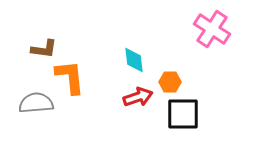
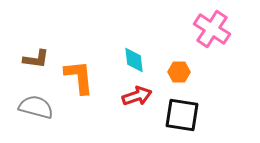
brown L-shape: moved 8 px left, 10 px down
orange L-shape: moved 9 px right
orange hexagon: moved 9 px right, 10 px up
red arrow: moved 1 px left, 1 px up
gray semicircle: moved 4 px down; rotated 20 degrees clockwise
black square: moved 1 px left, 1 px down; rotated 9 degrees clockwise
